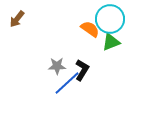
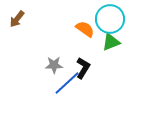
orange semicircle: moved 5 px left
gray star: moved 3 px left, 1 px up
black L-shape: moved 1 px right, 2 px up
